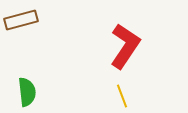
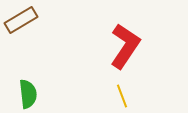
brown rectangle: rotated 16 degrees counterclockwise
green semicircle: moved 1 px right, 2 px down
